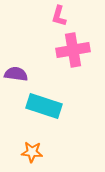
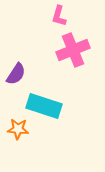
pink cross: rotated 12 degrees counterclockwise
purple semicircle: rotated 115 degrees clockwise
orange star: moved 14 px left, 23 px up
